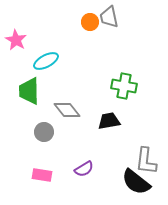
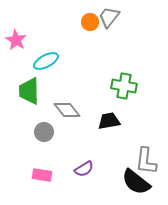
gray trapezoid: rotated 50 degrees clockwise
